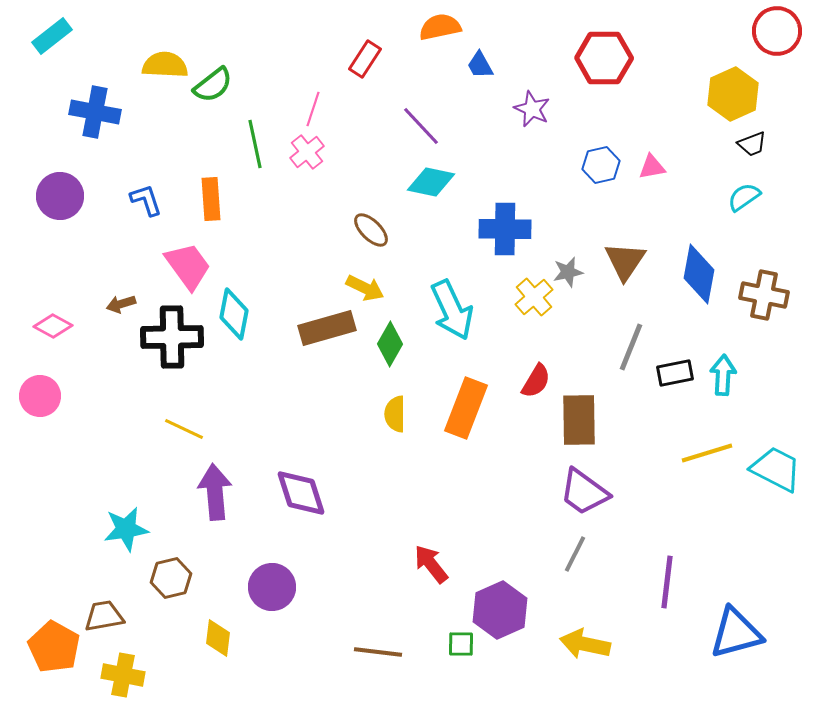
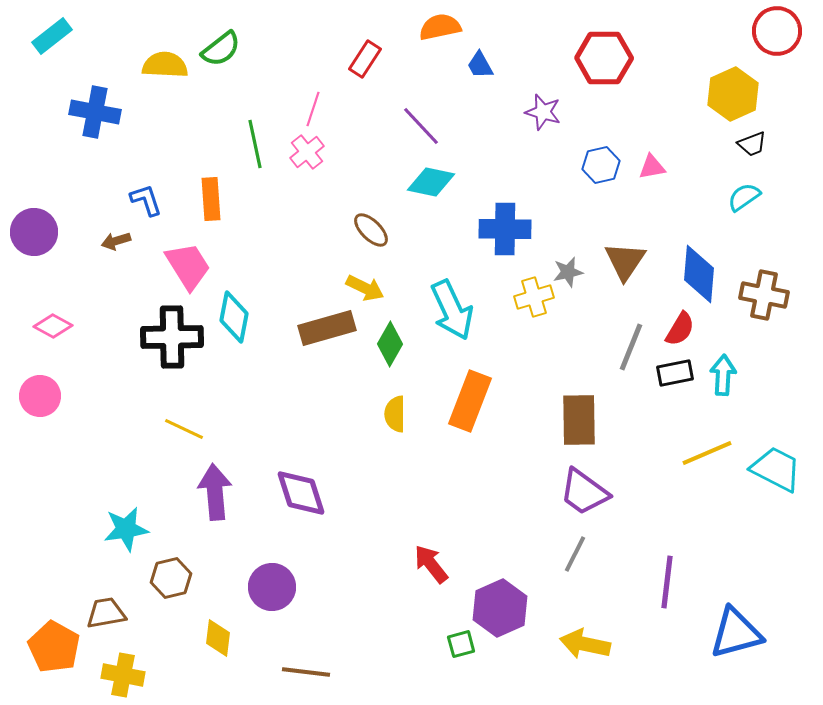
green semicircle at (213, 85): moved 8 px right, 36 px up
purple star at (532, 109): moved 11 px right, 3 px down; rotated 9 degrees counterclockwise
purple circle at (60, 196): moved 26 px left, 36 px down
pink trapezoid at (188, 266): rotated 4 degrees clockwise
blue diamond at (699, 274): rotated 6 degrees counterclockwise
yellow cross at (534, 297): rotated 24 degrees clockwise
brown arrow at (121, 304): moved 5 px left, 63 px up
cyan diamond at (234, 314): moved 3 px down
red semicircle at (536, 381): moved 144 px right, 52 px up
orange rectangle at (466, 408): moved 4 px right, 7 px up
yellow line at (707, 453): rotated 6 degrees counterclockwise
purple hexagon at (500, 610): moved 2 px up
brown trapezoid at (104, 616): moved 2 px right, 3 px up
green square at (461, 644): rotated 16 degrees counterclockwise
brown line at (378, 652): moved 72 px left, 20 px down
